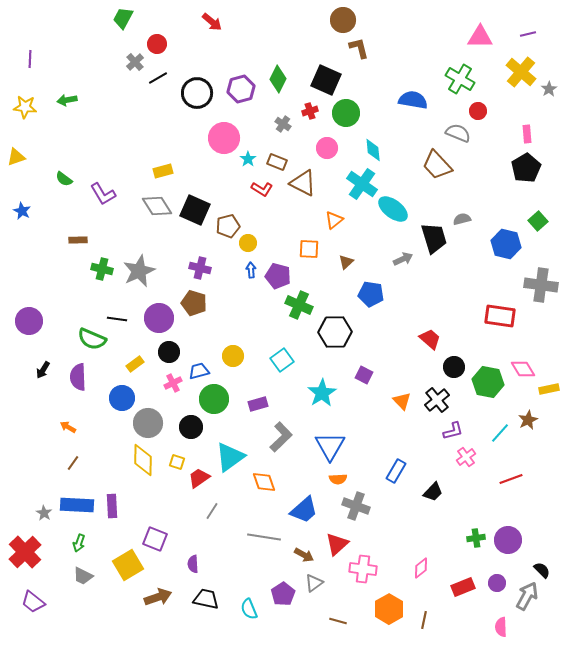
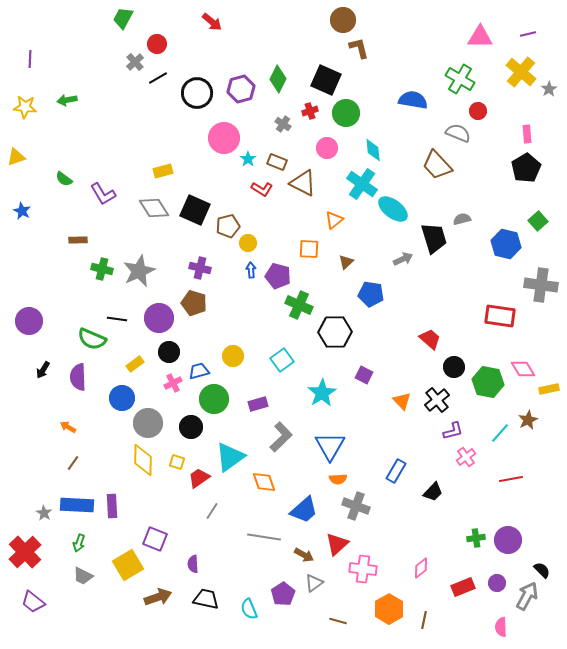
gray diamond at (157, 206): moved 3 px left, 2 px down
red line at (511, 479): rotated 10 degrees clockwise
